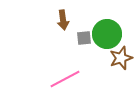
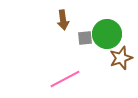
gray square: moved 1 px right
